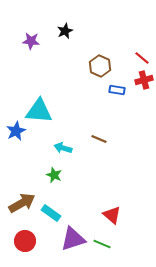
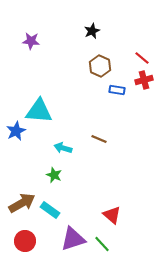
black star: moved 27 px right
cyan rectangle: moved 1 px left, 3 px up
green line: rotated 24 degrees clockwise
